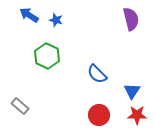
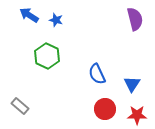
purple semicircle: moved 4 px right
blue semicircle: rotated 20 degrees clockwise
blue triangle: moved 7 px up
red circle: moved 6 px right, 6 px up
